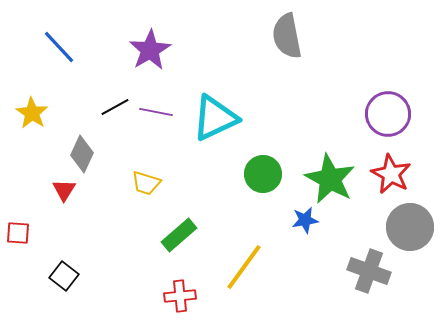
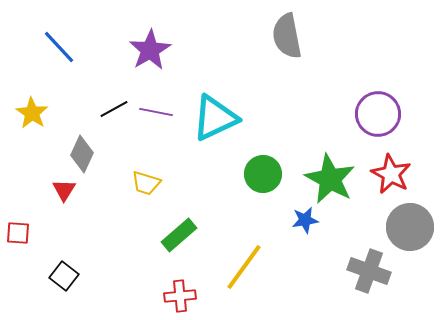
black line: moved 1 px left, 2 px down
purple circle: moved 10 px left
